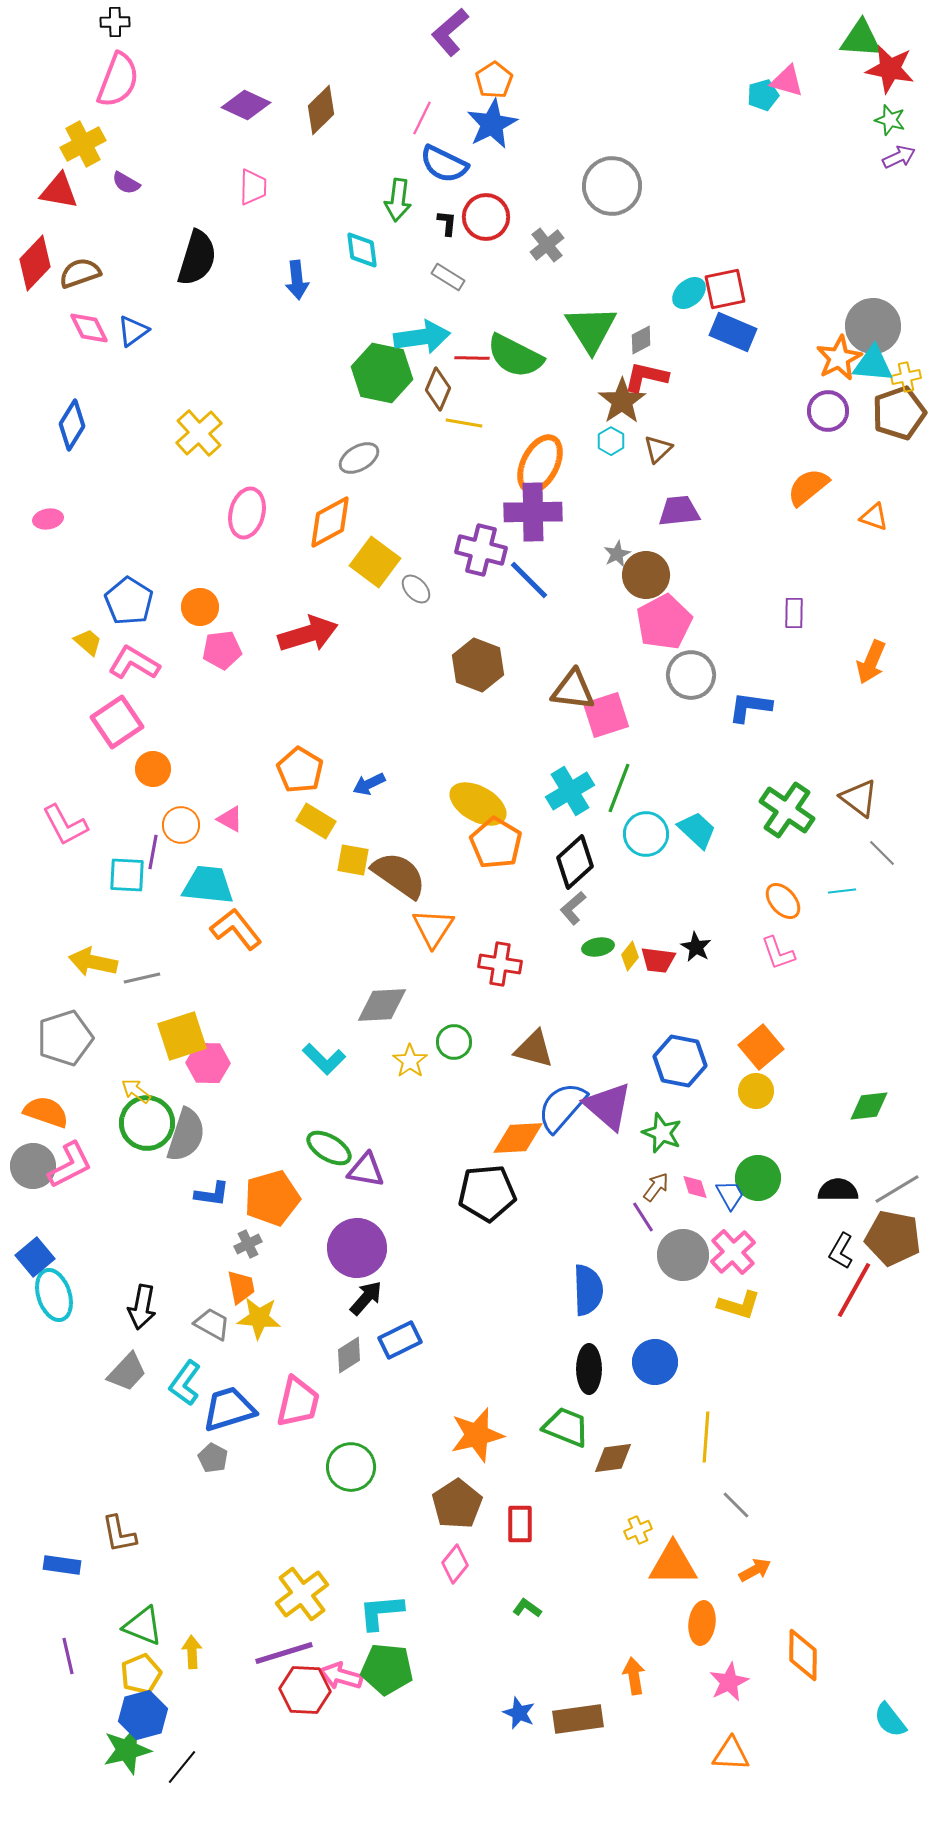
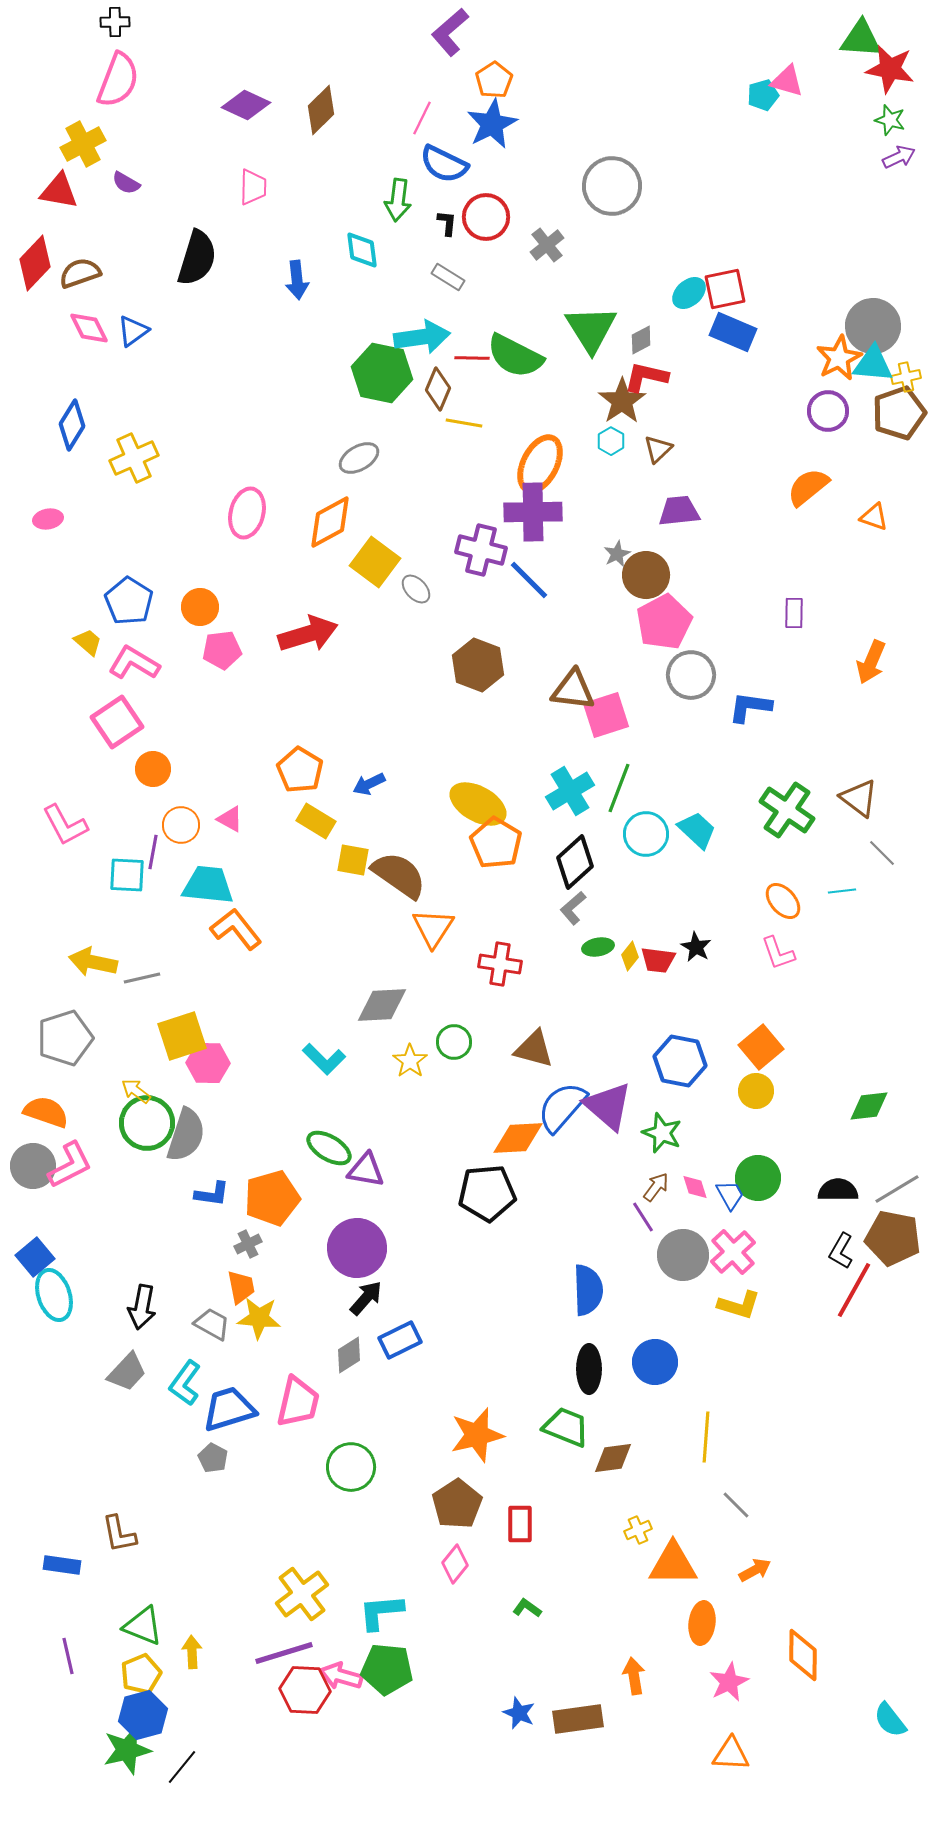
yellow cross at (199, 433): moved 65 px left, 25 px down; rotated 18 degrees clockwise
